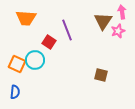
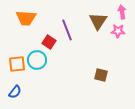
brown triangle: moved 5 px left
pink star: rotated 24 degrees clockwise
cyan circle: moved 2 px right
orange square: rotated 30 degrees counterclockwise
blue semicircle: rotated 32 degrees clockwise
